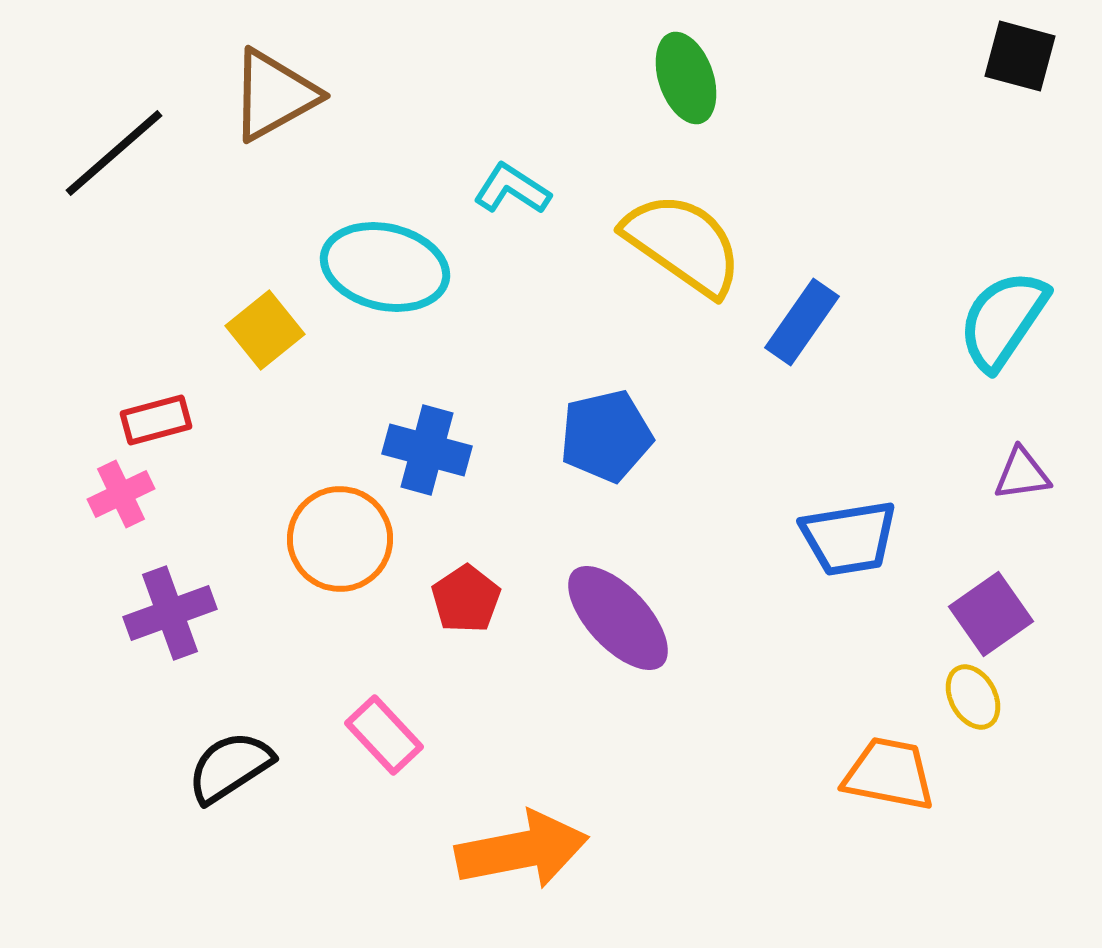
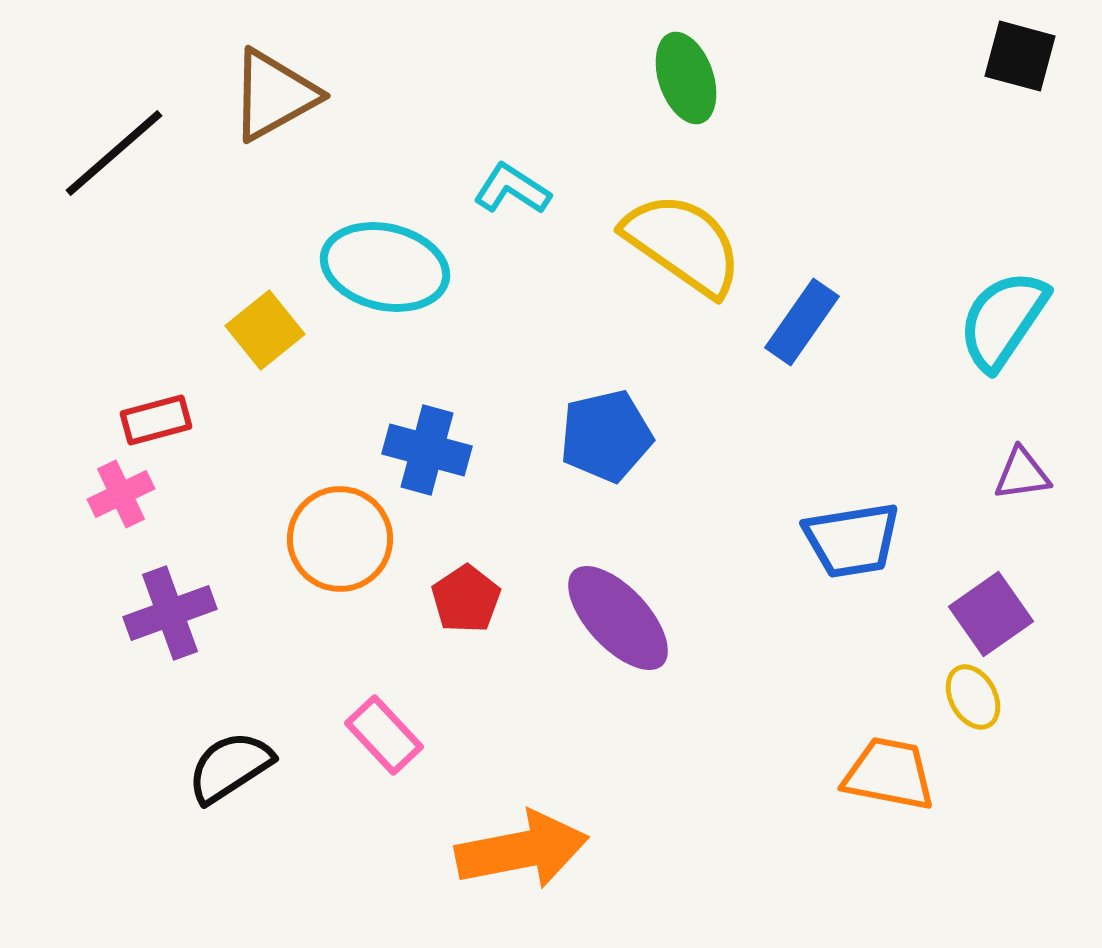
blue trapezoid: moved 3 px right, 2 px down
